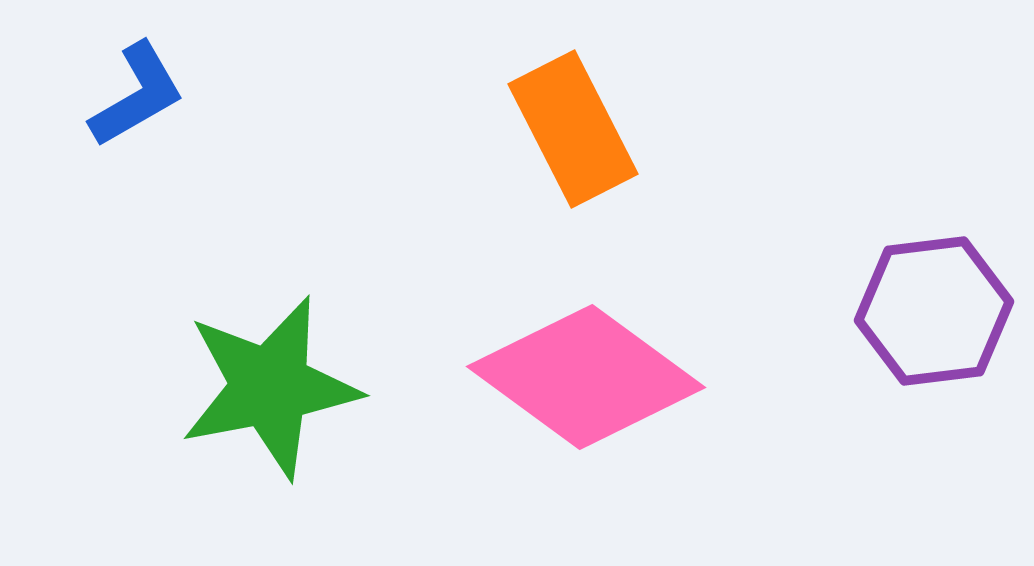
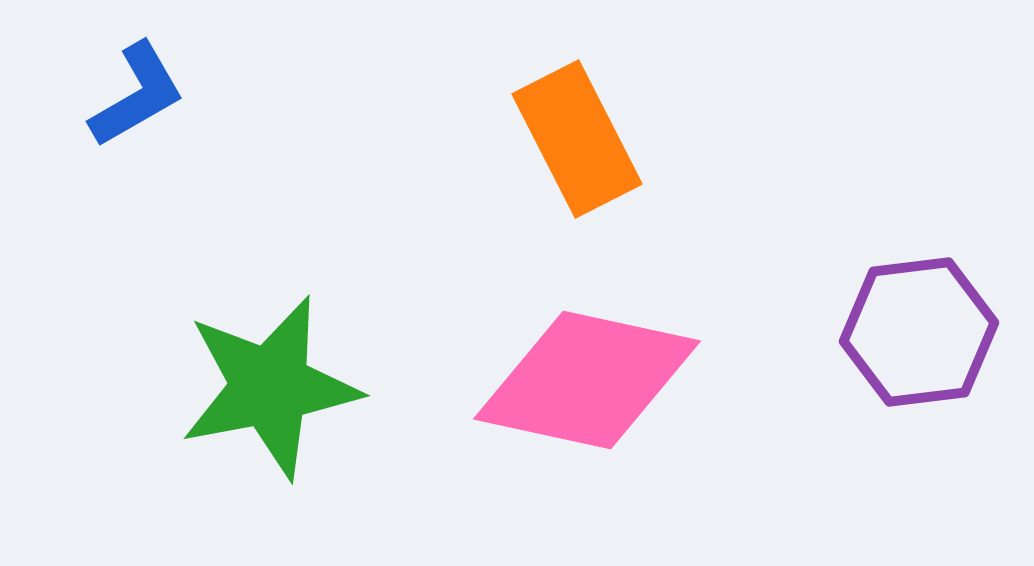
orange rectangle: moved 4 px right, 10 px down
purple hexagon: moved 15 px left, 21 px down
pink diamond: moved 1 px right, 3 px down; rotated 24 degrees counterclockwise
